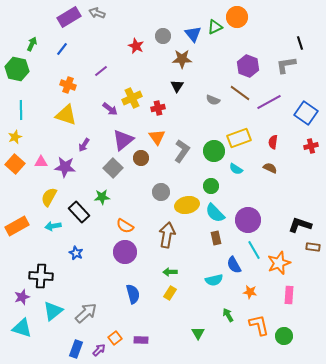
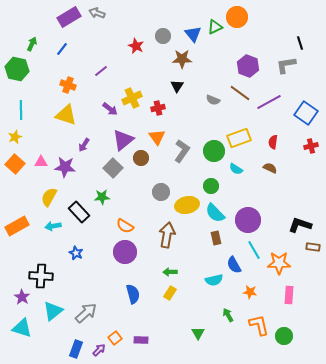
orange star at (279, 263): rotated 20 degrees clockwise
purple star at (22, 297): rotated 21 degrees counterclockwise
